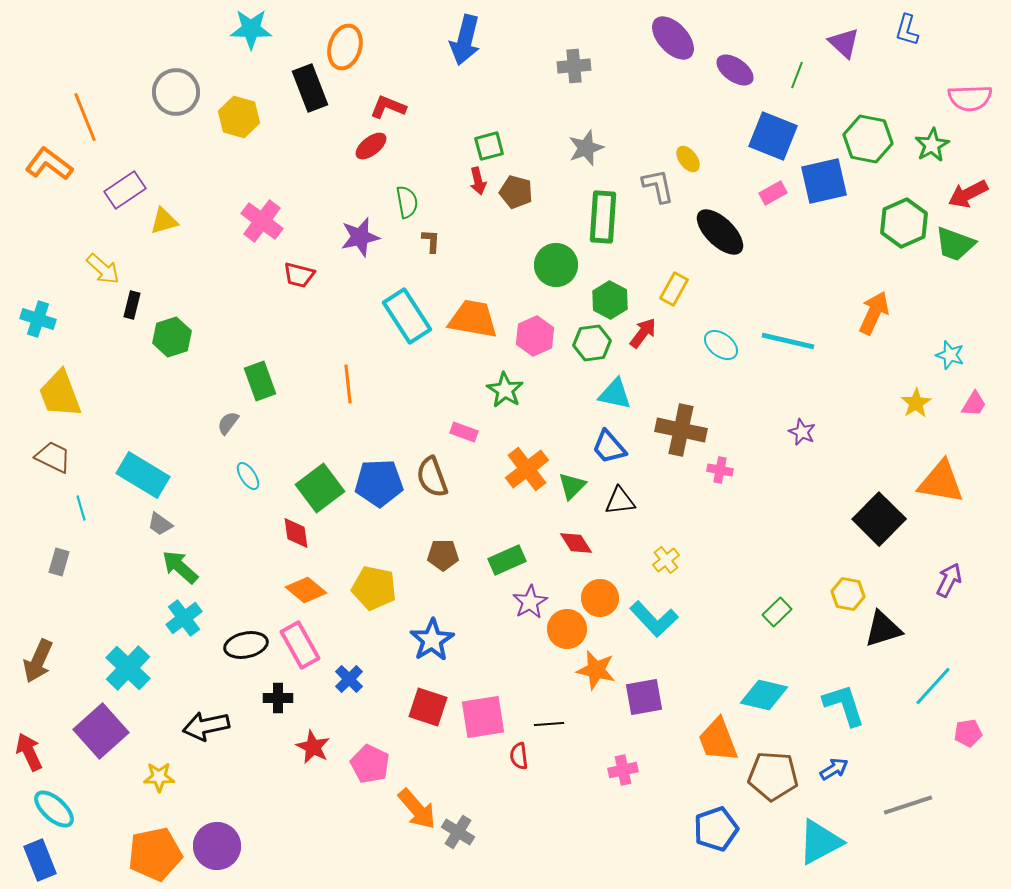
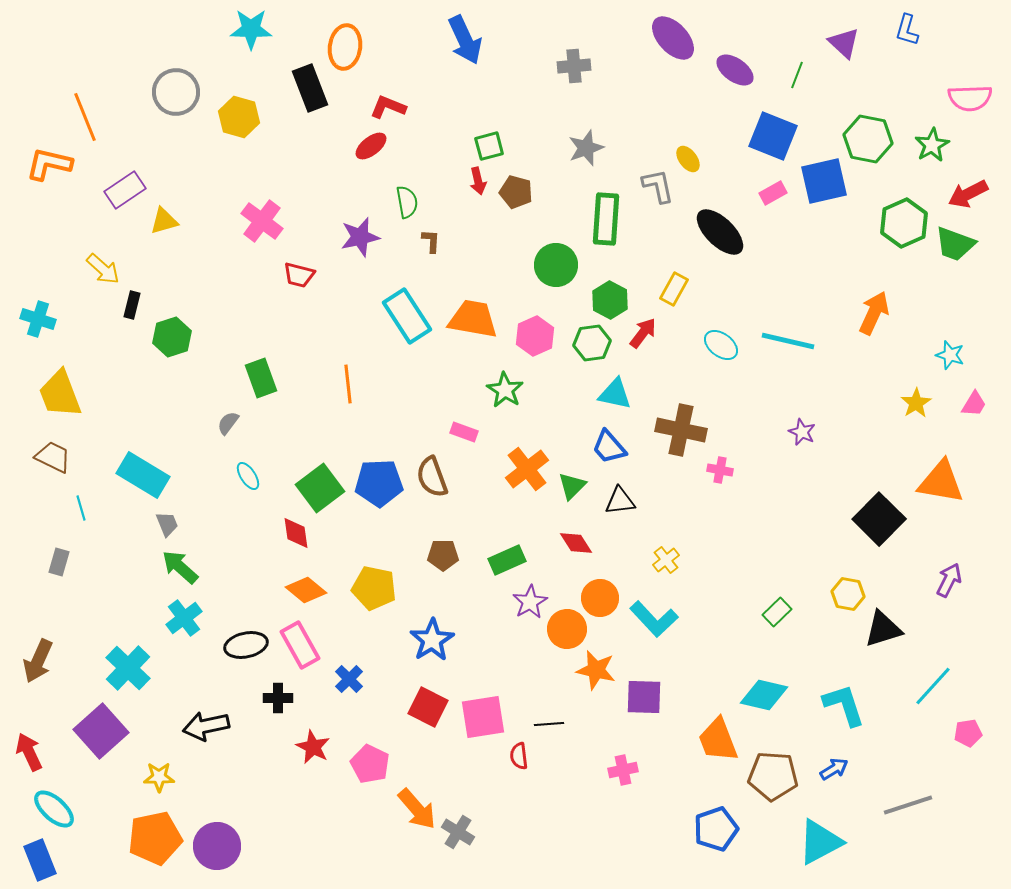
blue arrow at (465, 40): rotated 39 degrees counterclockwise
orange ellipse at (345, 47): rotated 9 degrees counterclockwise
orange L-shape at (49, 164): rotated 24 degrees counterclockwise
green rectangle at (603, 217): moved 3 px right, 2 px down
green rectangle at (260, 381): moved 1 px right, 3 px up
gray trapezoid at (160, 524): moved 7 px right; rotated 148 degrees counterclockwise
purple square at (644, 697): rotated 12 degrees clockwise
red square at (428, 707): rotated 9 degrees clockwise
orange pentagon at (155, 854): moved 16 px up
